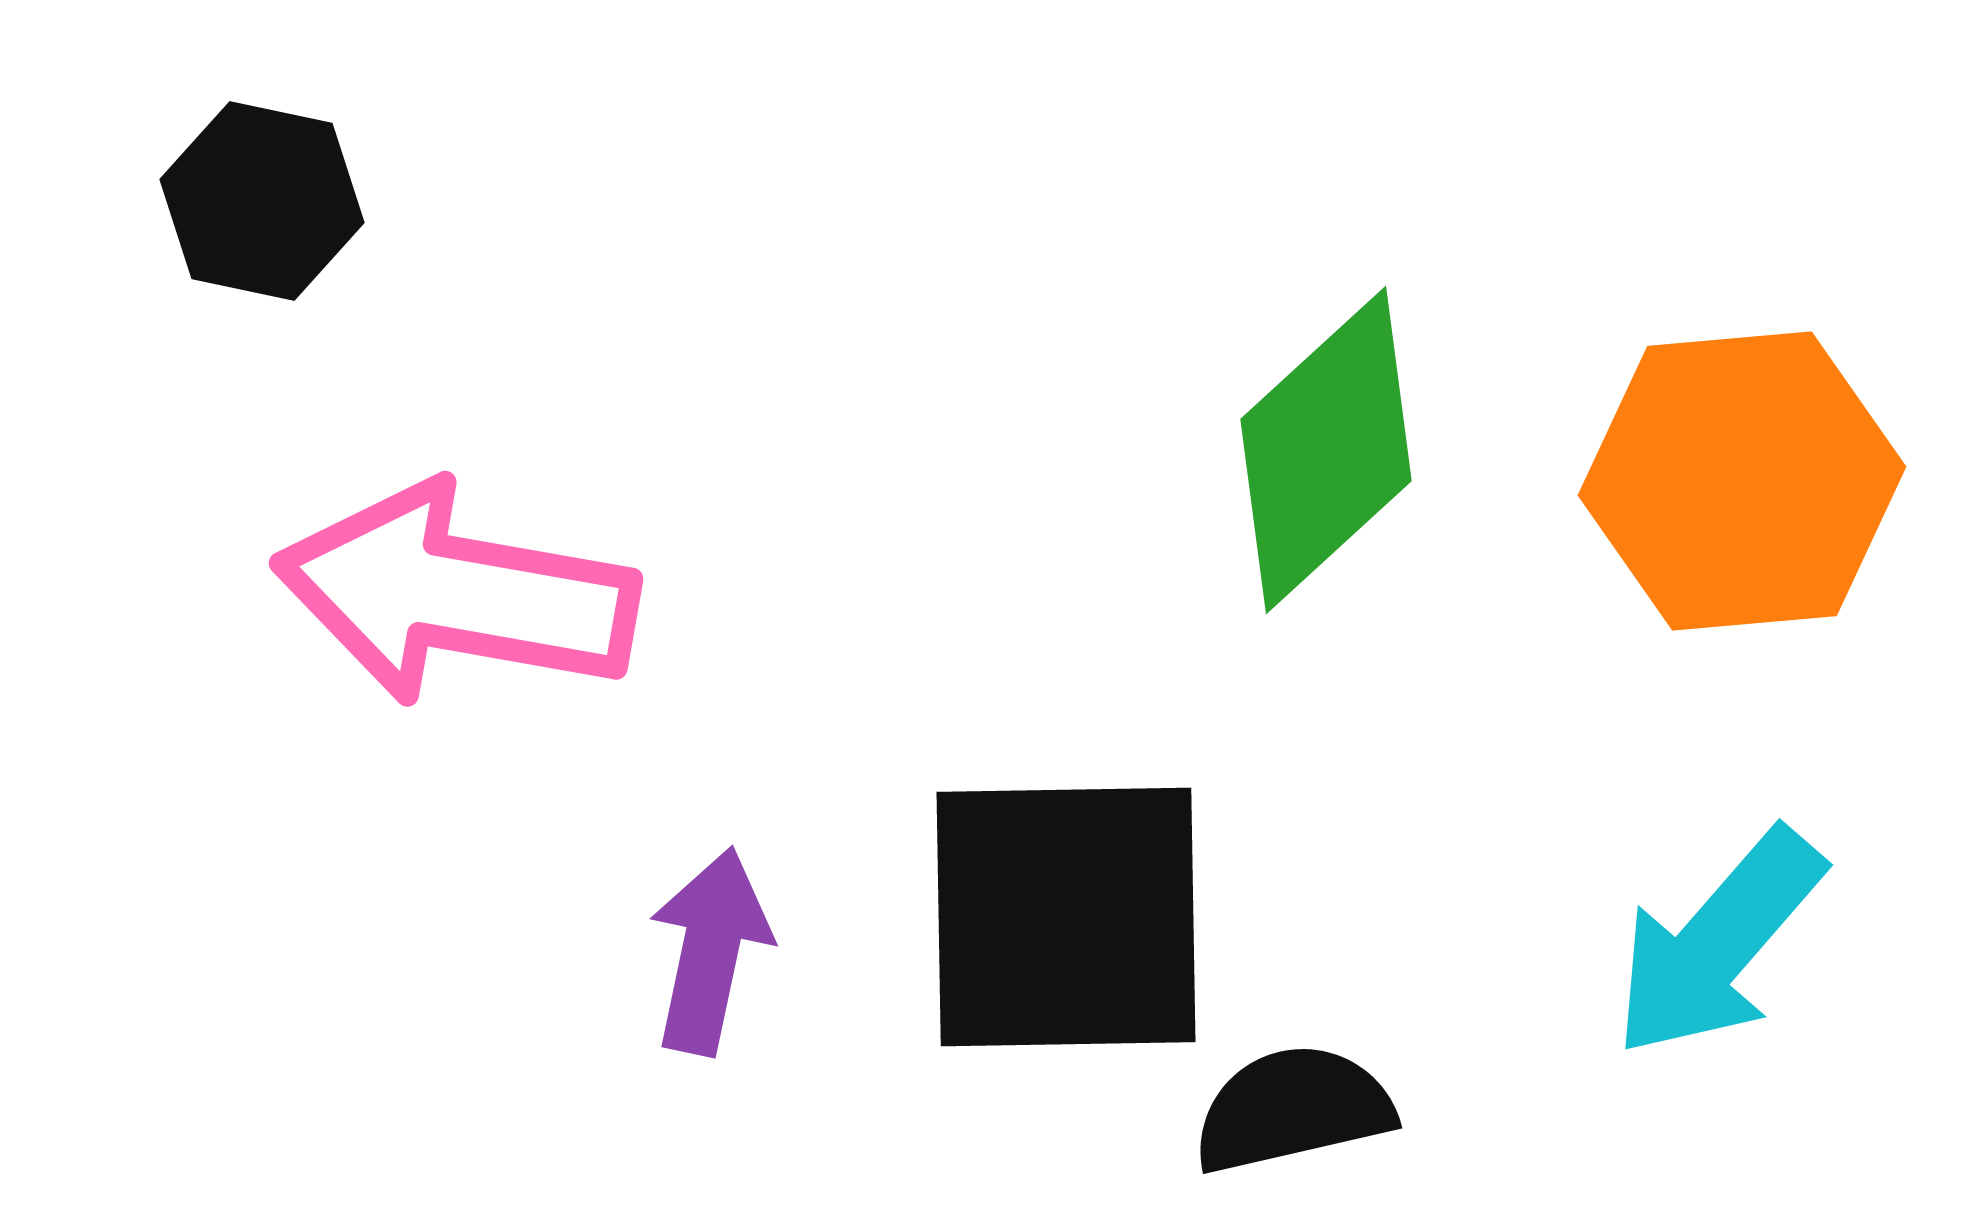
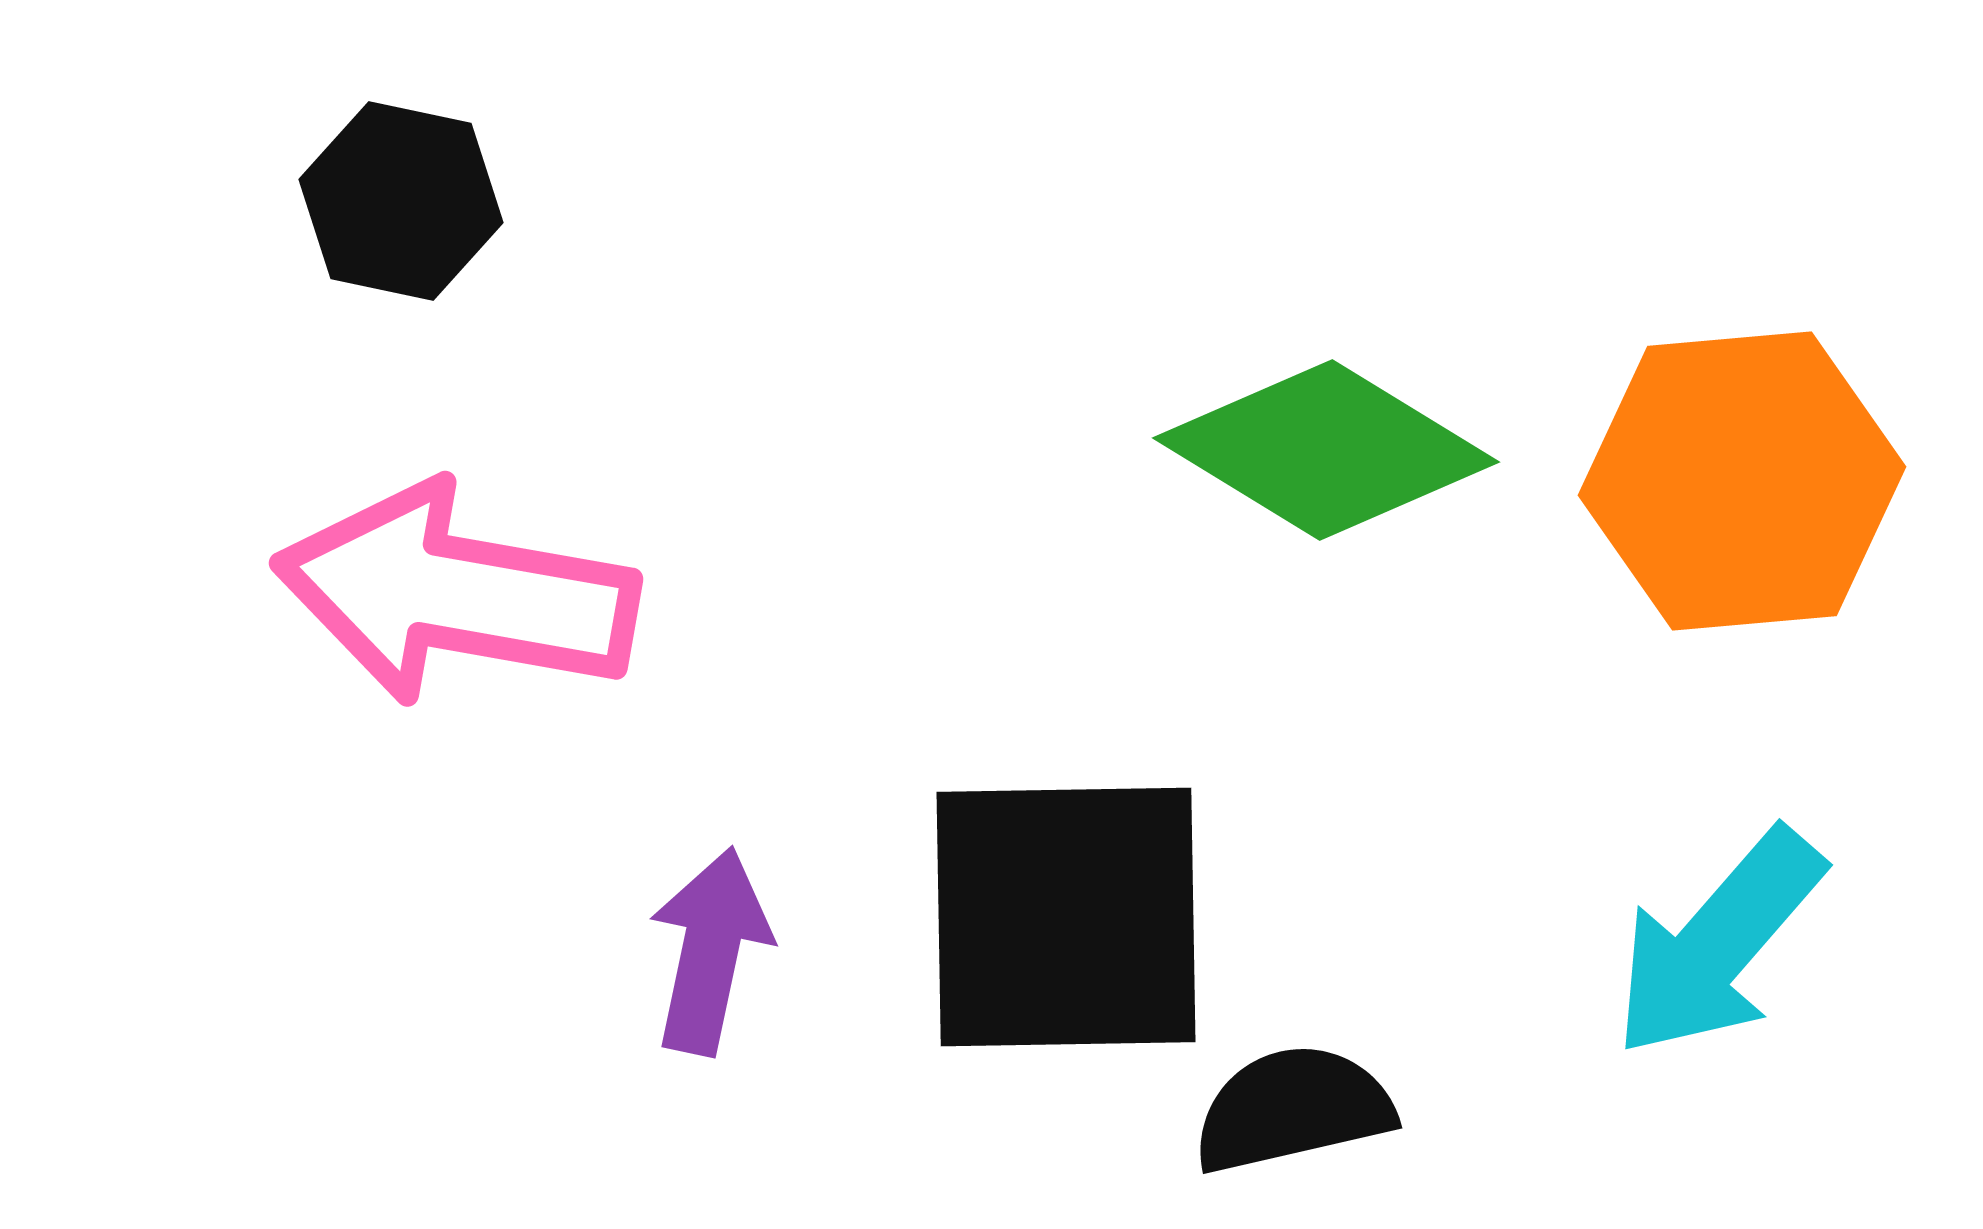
black hexagon: moved 139 px right
green diamond: rotated 74 degrees clockwise
